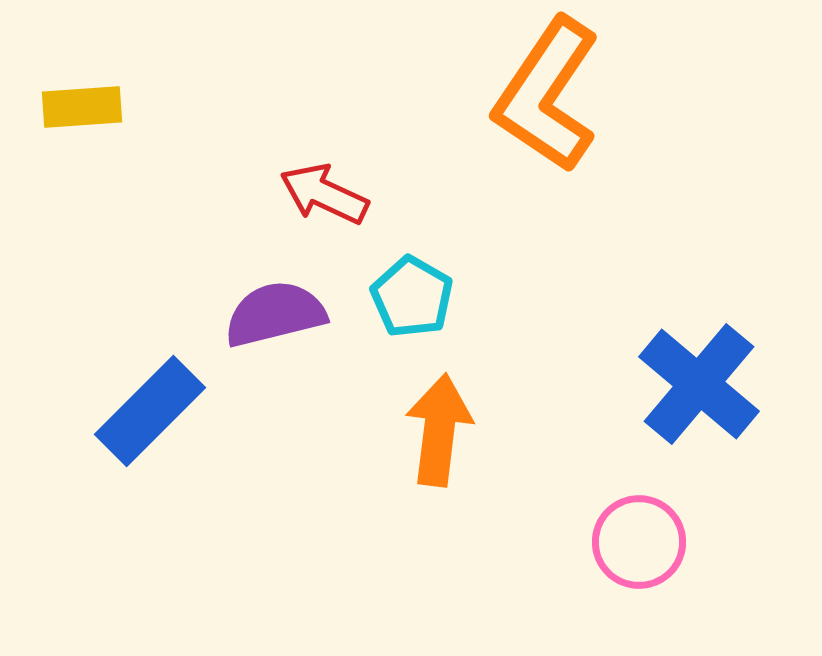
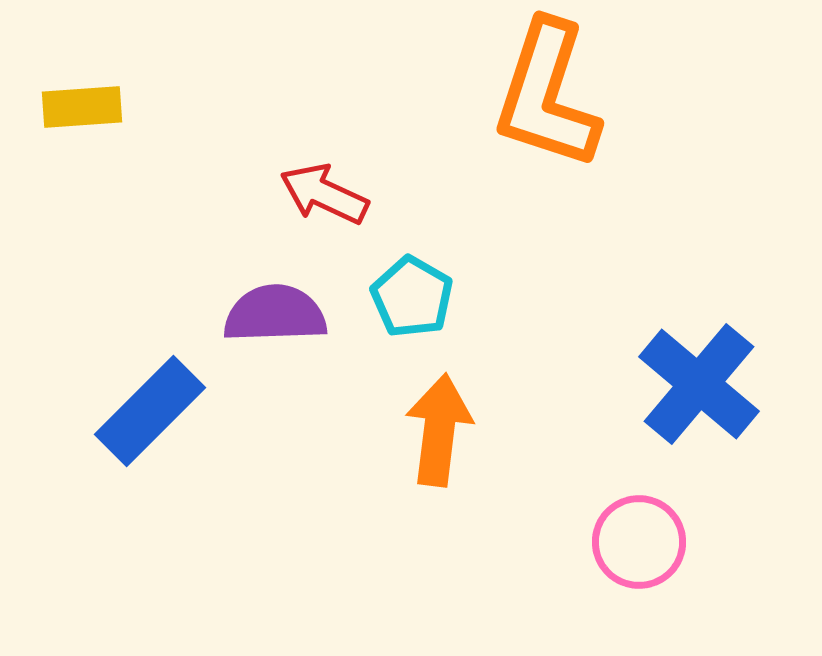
orange L-shape: rotated 16 degrees counterclockwise
purple semicircle: rotated 12 degrees clockwise
